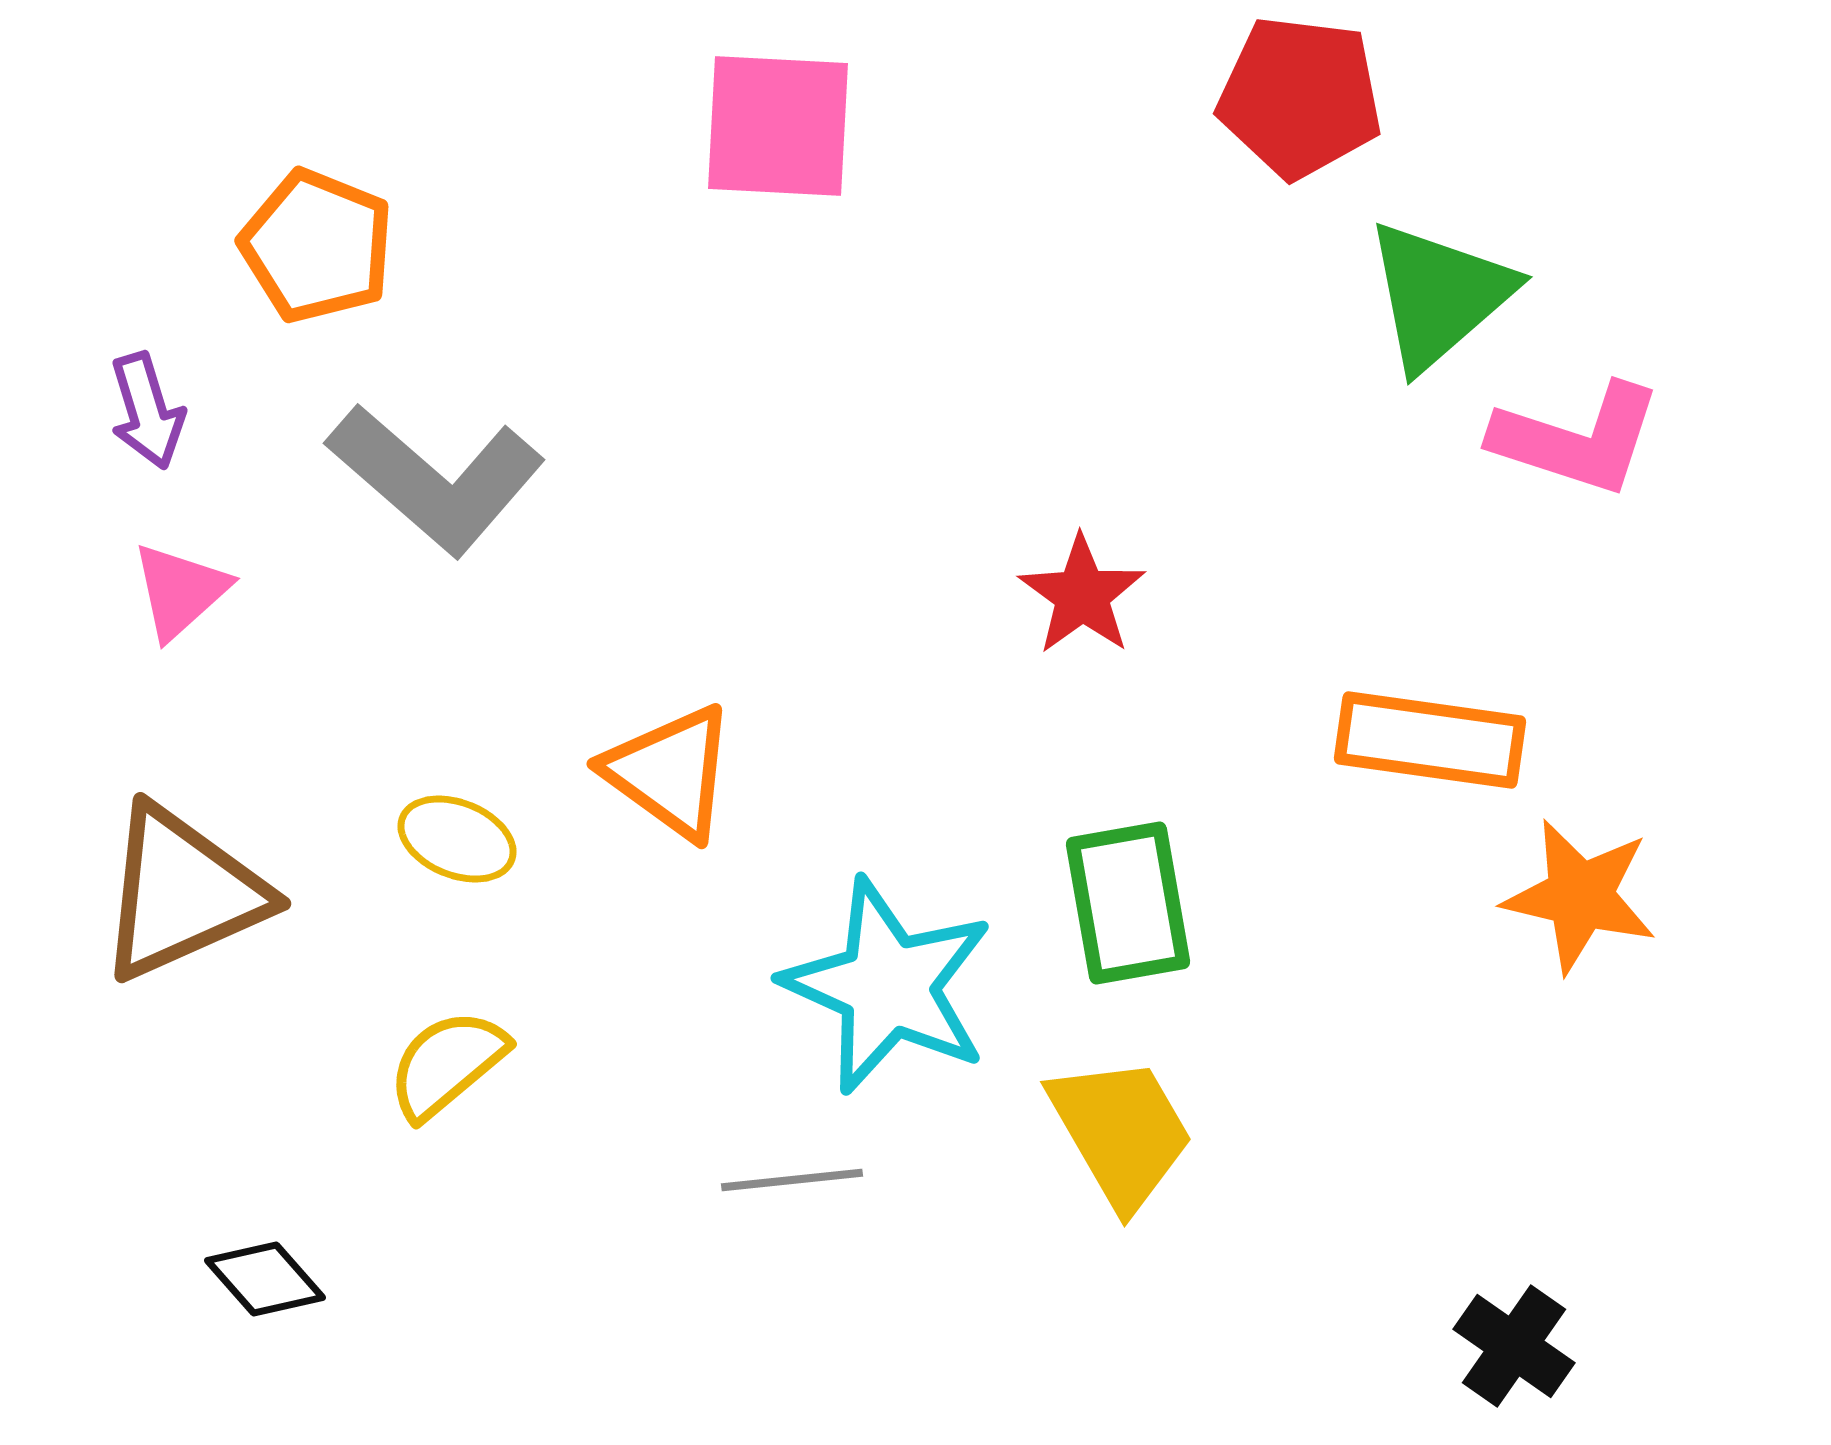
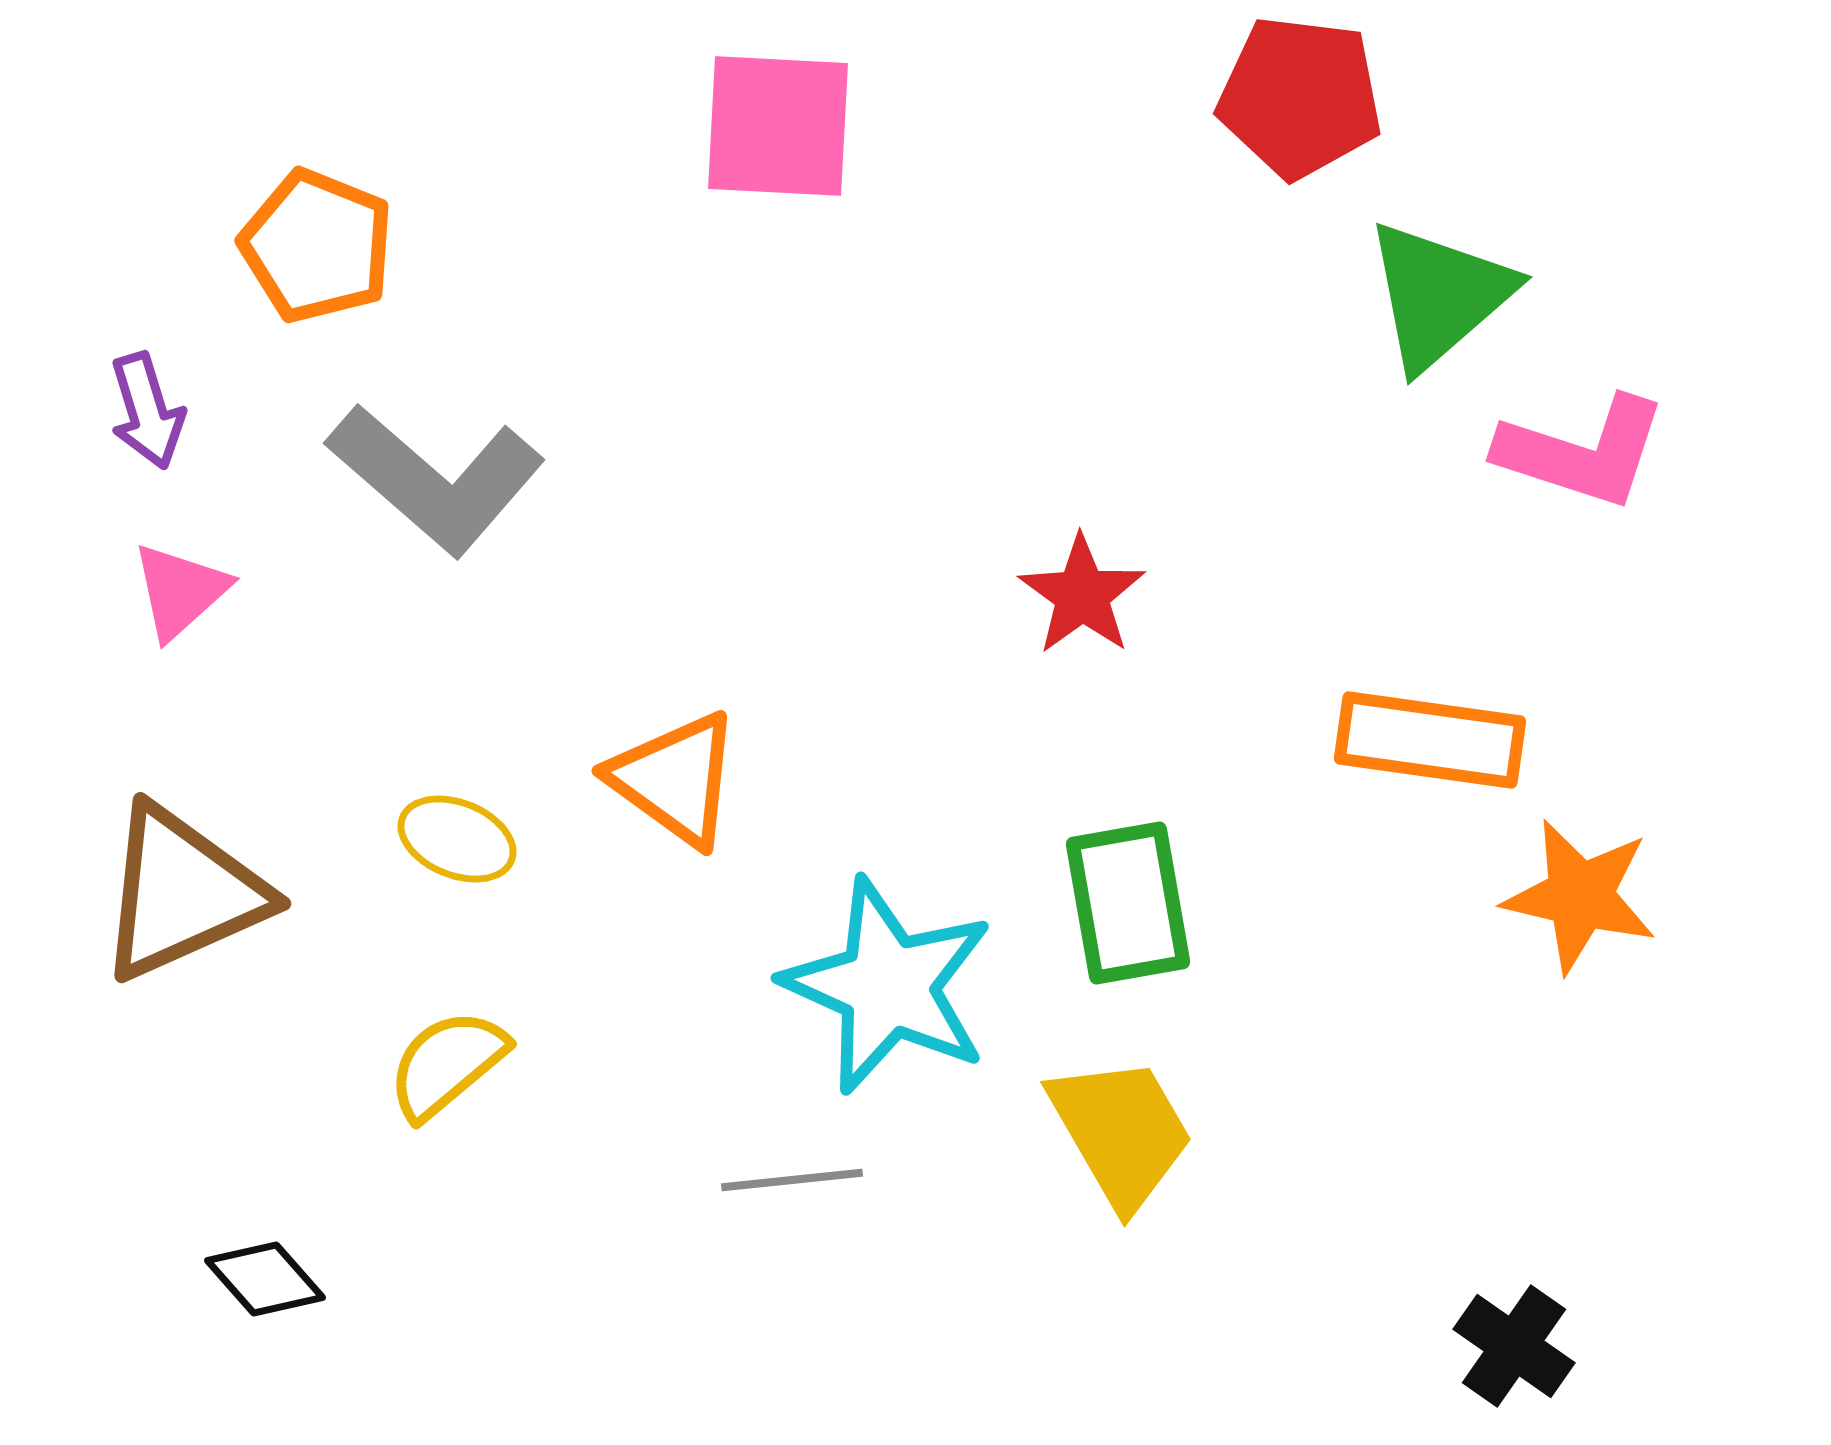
pink L-shape: moved 5 px right, 13 px down
orange triangle: moved 5 px right, 7 px down
